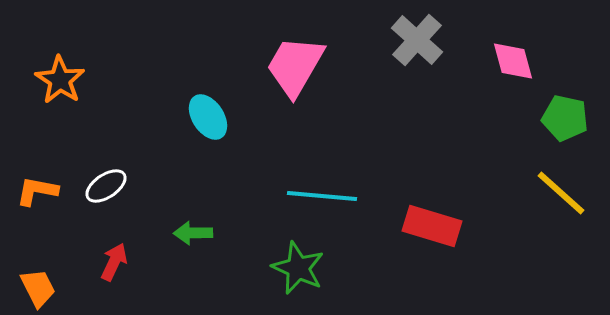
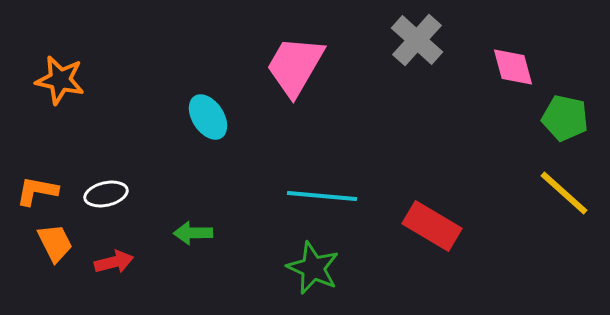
pink diamond: moved 6 px down
orange star: rotated 21 degrees counterclockwise
white ellipse: moved 8 px down; rotated 21 degrees clockwise
yellow line: moved 3 px right
red rectangle: rotated 14 degrees clockwise
red arrow: rotated 51 degrees clockwise
green star: moved 15 px right
orange trapezoid: moved 17 px right, 45 px up
